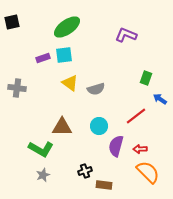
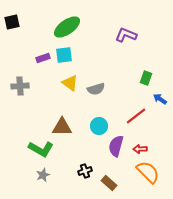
gray cross: moved 3 px right, 2 px up; rotated 12 degrees counterclockwise
brown rectangle: moved 5 px right, 2 px up; rotated 35 degrees clockwise
